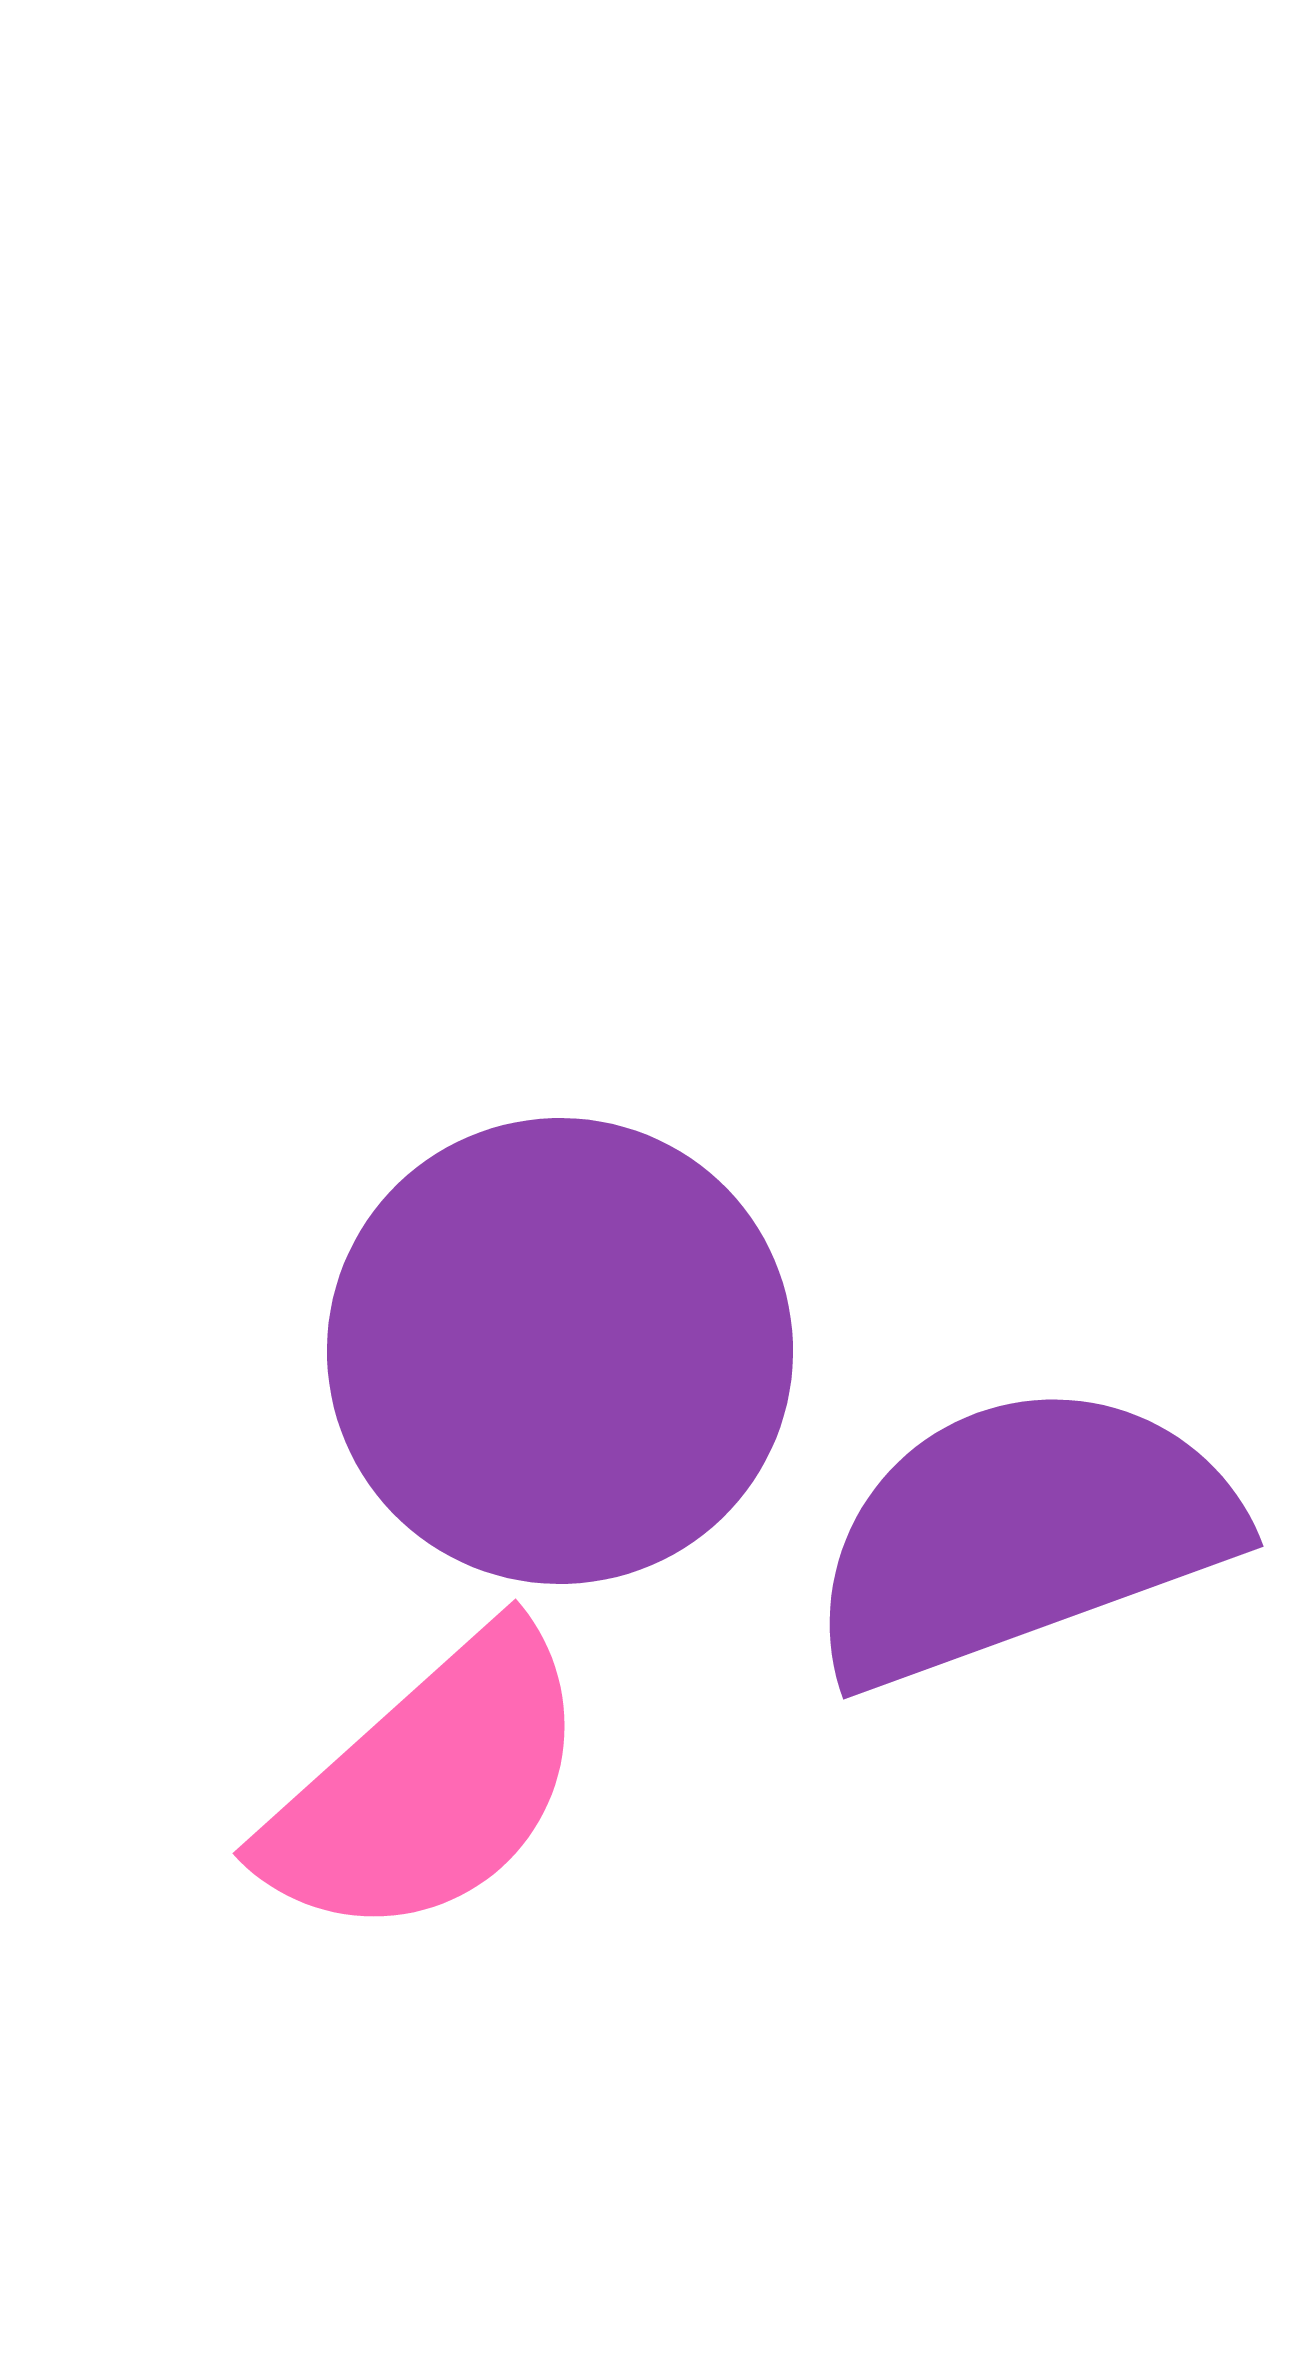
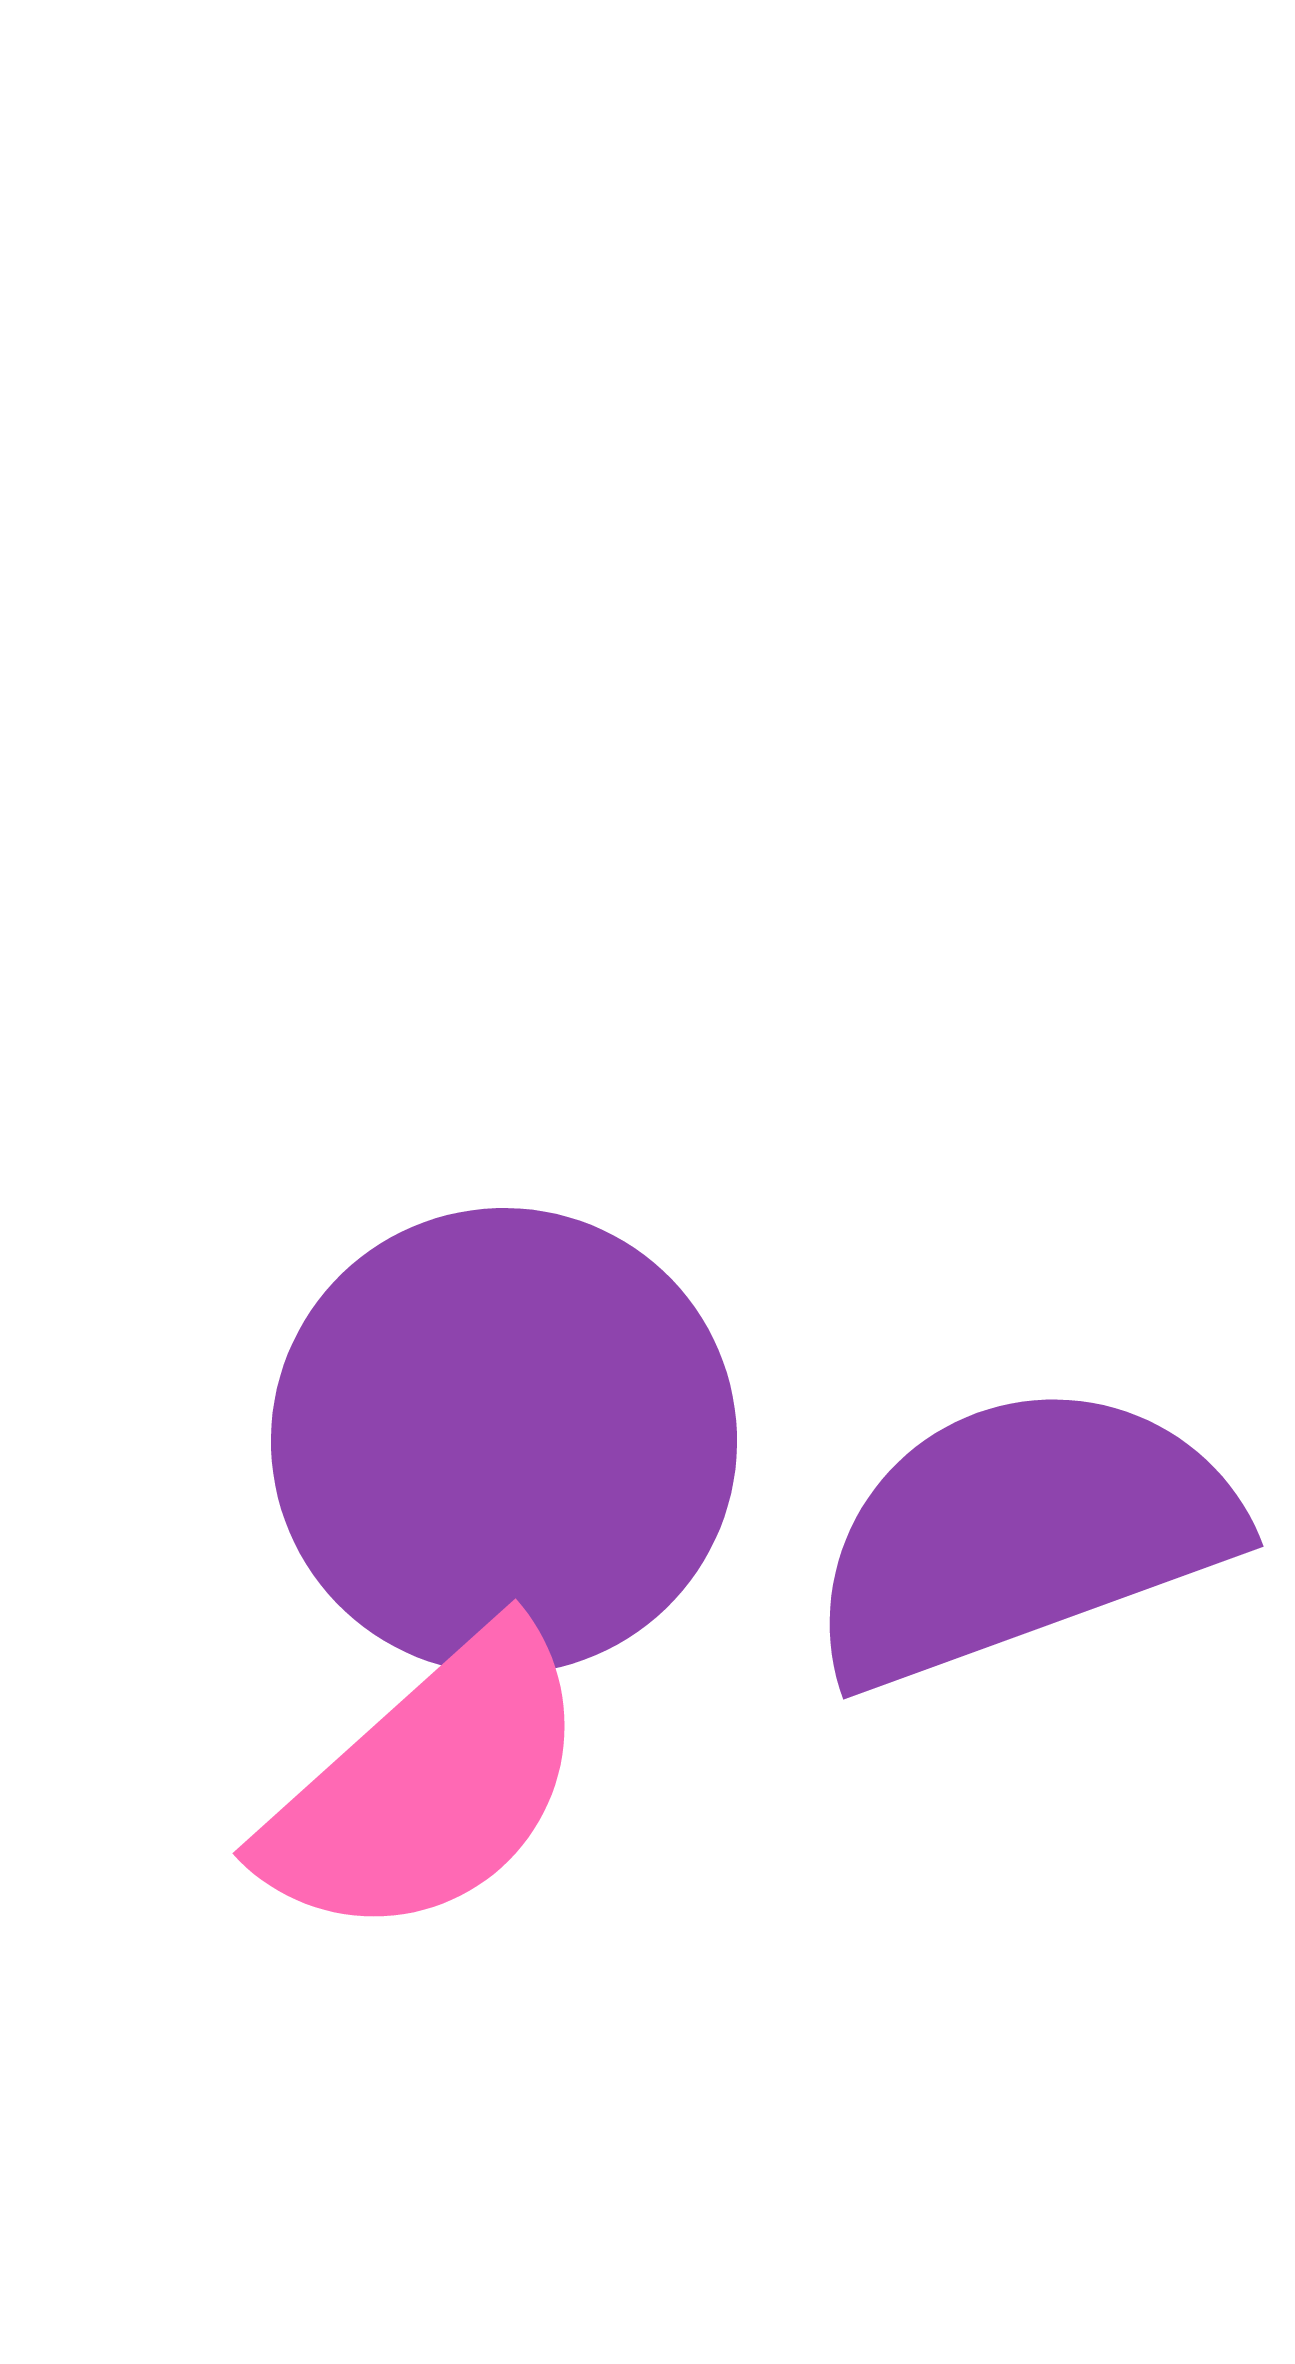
purple circle: moved 56 px left, 90 px down
